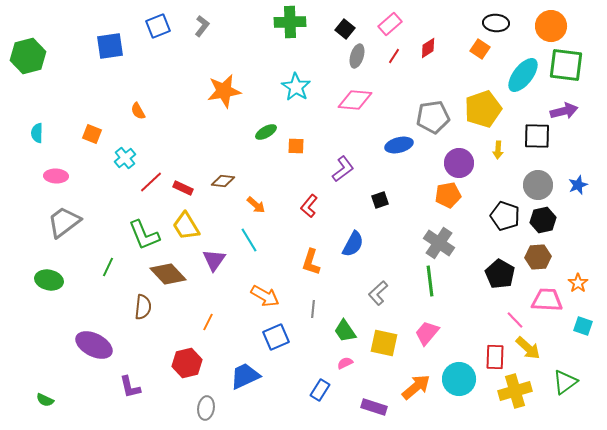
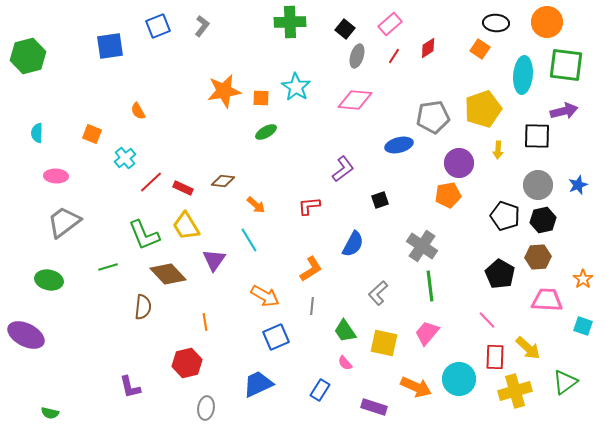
orange circle at (551, 26): moved 4 px left, 4 px up
cyan ellipse at (523, 75): rotated 33 degrees counterclockwise
orange square at (296, 146): moved 35 px left, 48 px up
red L-shape at (309, 206): rotated 45 degrees clockwise
gray cross at (439, 243): moved 17 px left, 3 px down
orange L-shape at (311, 262): moved 7 px down; rotated 140 degrees counterclockwise
green line at (108, 267): rotated 48 degrees clockwise
green line at (430, 281): moved 5 px down
orange star at (578, 283): moved 5 px right, 4 px up
gray line at (313, 309): moved 1 px left, 3 px up
pink line at (515, 320): moved 28 px left
orange line at (208, 322): moved 3 px left; rotated 36 degrees counterclockwise
purple ellipse at (94, 345): moved 68 px left, 10 px up
pink semicircle at (345, 363): rotated 105 degrees counterclockwise
blue trapezoid at (245, 376): moved 13 px right, 8 px down
orange arrow at (416, 387): rotated 64 degrees clockwise
green semicircle at (45, 400): moved 5 px right, 13 px down; rotated 12 degrees counterclockwise
